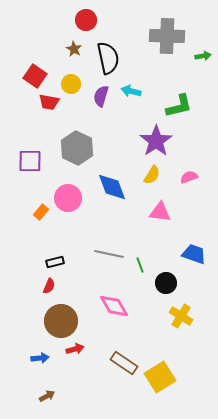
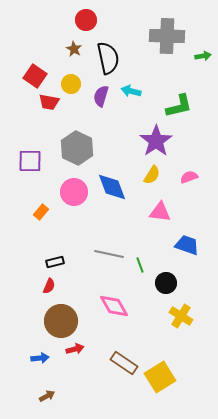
pink circle: moved 6 px right, 6 px up
blue trapezoid: moved 7 px left, 9 px up
